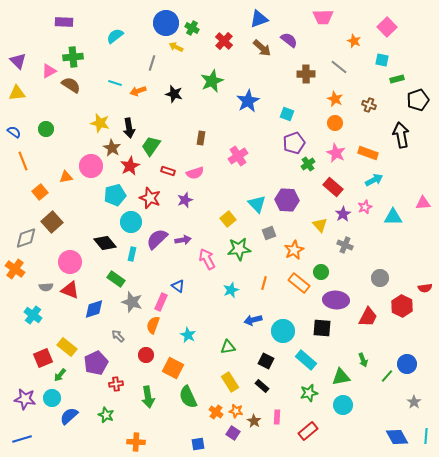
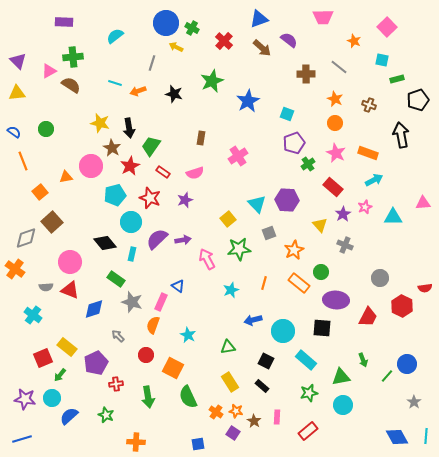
red rectangle at (168, 171): moved 5 px left, 1 px down; rotated 16 degrees clockwise
